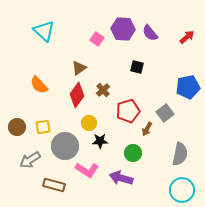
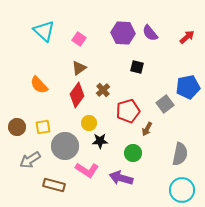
purple hexagon: moved 4 px down
pink square: moved 18 px left
gray square: moved 9 px up
